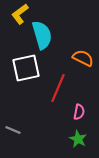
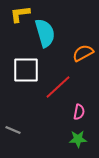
yellow L-shape: rotated 30 degrees clockwise
cyan semicircle: moved 3 px right, 2 px up
orange semicircle: moved 5 px up; rotated 55 degrees counterclockwise
white square: moved 2 px down; rotated 12 degrees clockwise
red line: moved 1 px up; rotated 24 degrees clockwise
green star: rotated 30 degrees counterclockwise
